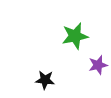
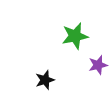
black star: rotated 24 degrees counterclockwise
